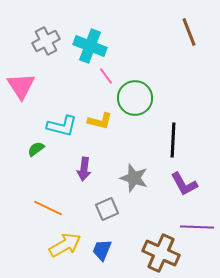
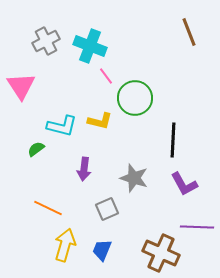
yellow arrow: rotated 44 degrees counterclockwise
